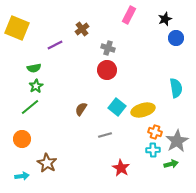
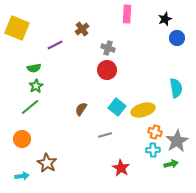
pink rectangle: moved 2 px left, 1 px up; rotated 24 degrees counterclockwise
blue circle: moved 1 px right
